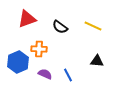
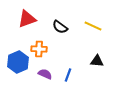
blue line: rotated 48 degrees clockwise
